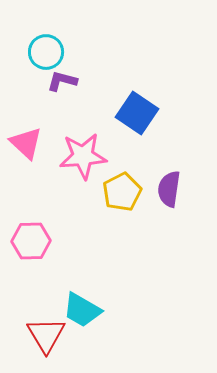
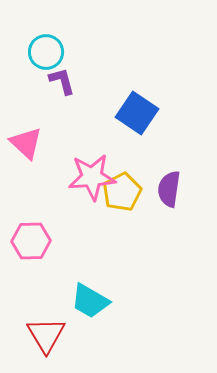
purple L-shape: rotated 60 degrees clockwise
pink star: moved 9 px right, 21 px down
cyan trapezoid: moved 8 px right, 9 px up
